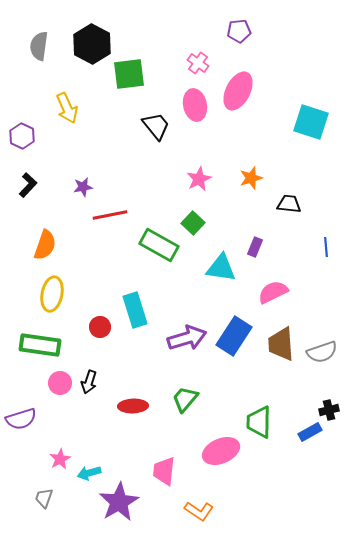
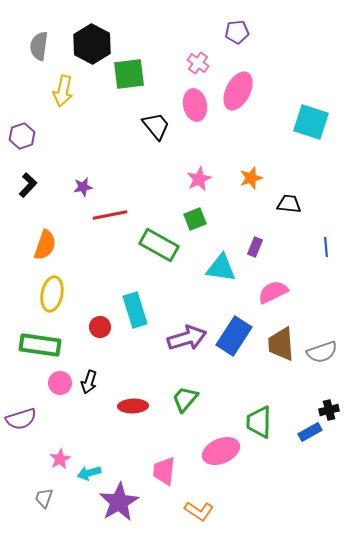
purple pentagon at (239, 31): moved 2 px left, 1 px down
yellow arrow at (67, 108): moved 4 px left, 17 px up; rotated 36 degrees clockwise
purple hexagon at (22, 136): rotated 15 degrees clockwise
green square at (193, 223): moved 2 px right, 4 px up; rotated 25 degrees clockwise
